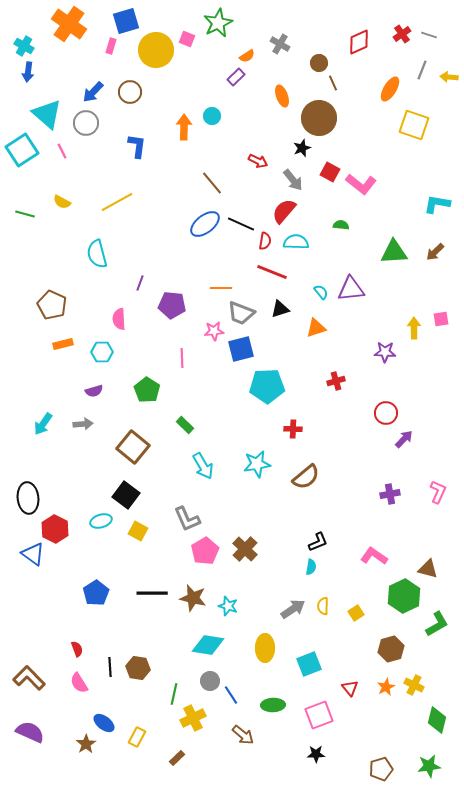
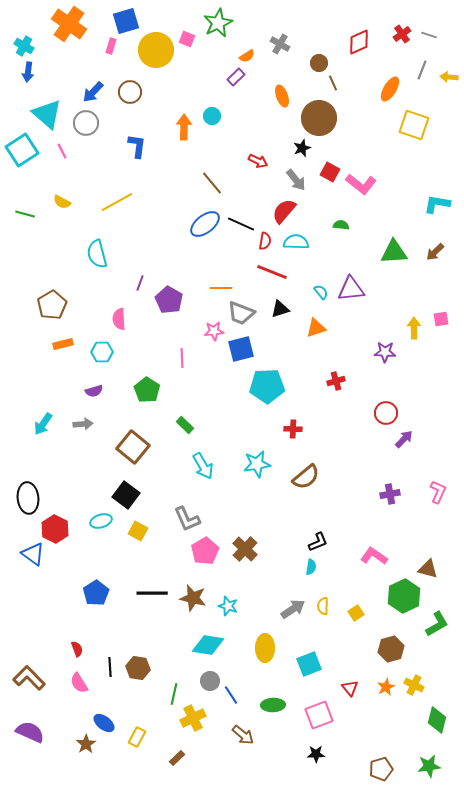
gray arrow at (293, 180): moved 3 px right
brown pentagon at (52, 305): rotated 16 degrees clockwise
purple pentagon at (172, 305): moved 3 px left, 5 px up; rotated 24 degrees clockwise
